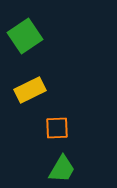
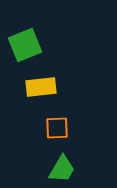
green square: moved 9 px down; rotated 12 degrees clockwise
yellow rectangle: moved 11 px right, 3 px up; rotated 20 degrees clockwise
